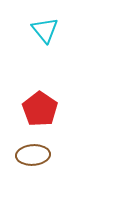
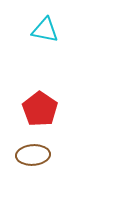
cyan triangle: rotated 40 degrees counterclockwise
